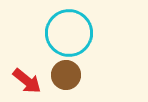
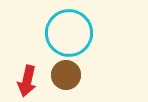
red arrow: rotated 64 degrees clockwise
